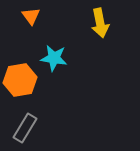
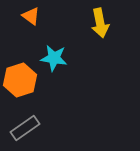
orange triangle: rotated 18 degrees counterclockwise
orange hexagon: rotated 8 degrees counterclockwise
gray rectangle: rotated 24 degrees clockwise
